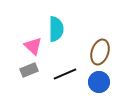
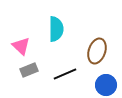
pink triangle: moved 12 px left
brown ellipse: moved 3 px left, 1 px up
blue circle: moved 7 px right, 3 px down
